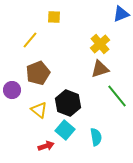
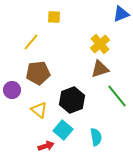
yellow line: moved 1 px right, 2 px down
brown pentagon: rotated 15 degrees clockwise
black hexagon: moved 4 px right, 3 px up; rotated 20 degrees clockwise
cyan square: moved 2 px left
